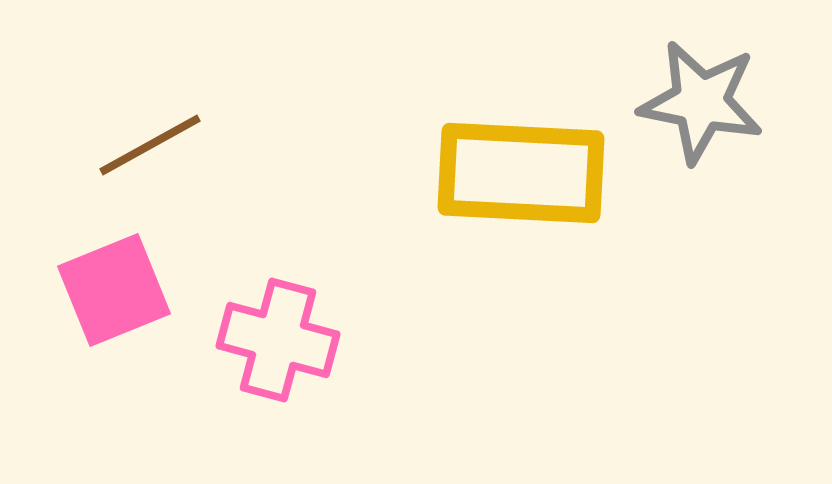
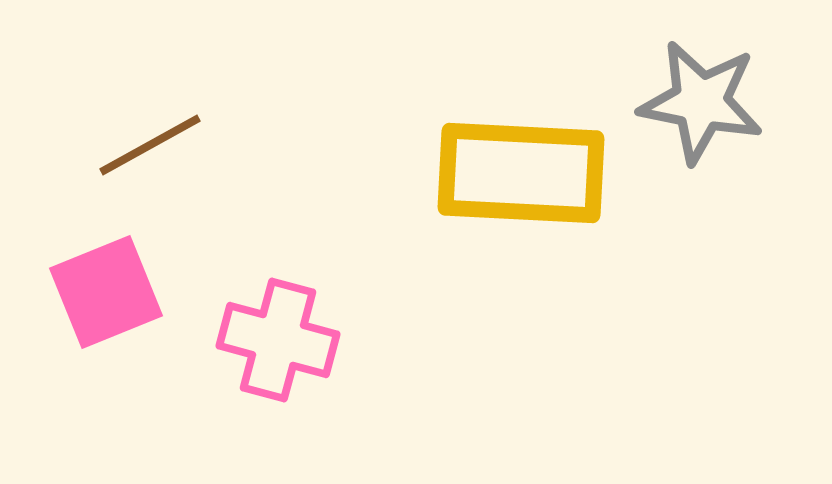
pink square: moved 8 px left, 2 px down
